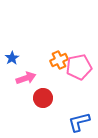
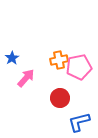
orange cross: rotated 12 degrees clockwise
pink arrow: rotated 30 degrees counterclockwise
red circle: moved 17 px right
